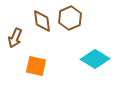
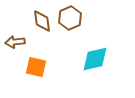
brown arrow: moved 4 px down; rotated 60 degrees clockwise
cyan diamond: rotated 44 degrees counterclockwise
orange square: moved 1 px down
